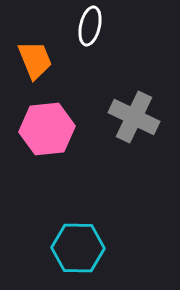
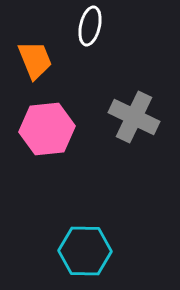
cyan hexagon: moved 7 px right, 3 px down
